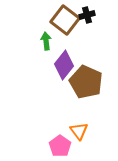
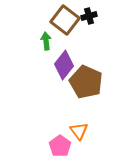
black cross: moved 2 px right, 1 px down
